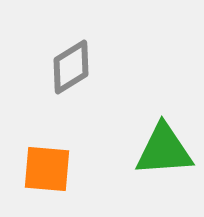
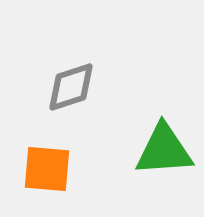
gray diamond: moved 20 px down; rotated 14 degrees clockwise
